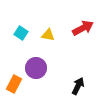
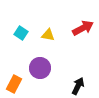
purple circle: moved 4 px right
